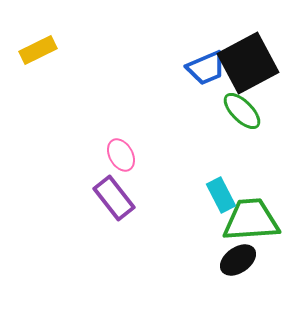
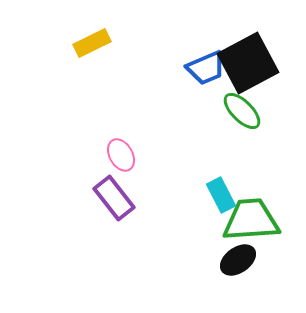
yellow rectangle: moved 54 px right, 7 px up
